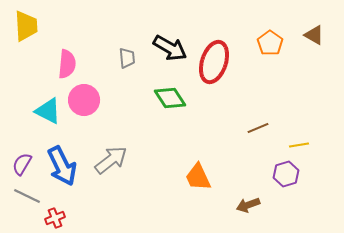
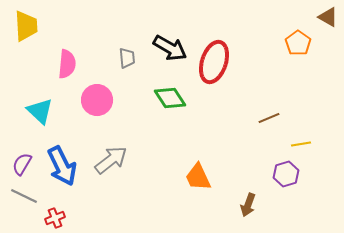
brown triangle: moved 14 px right, 18 px up
orange pentagon: moved 28 px right
pink circle: moved 13 px right
cyan triangle: moved 8 px left; rotated 16 degrees clockwise
brown line: moved 11 px right, 10 px up
yellow line: moved 2 px right, 1 px up
gray line: moved 3 px left
brown arrow: rotated 50 degrees counterclockwise
